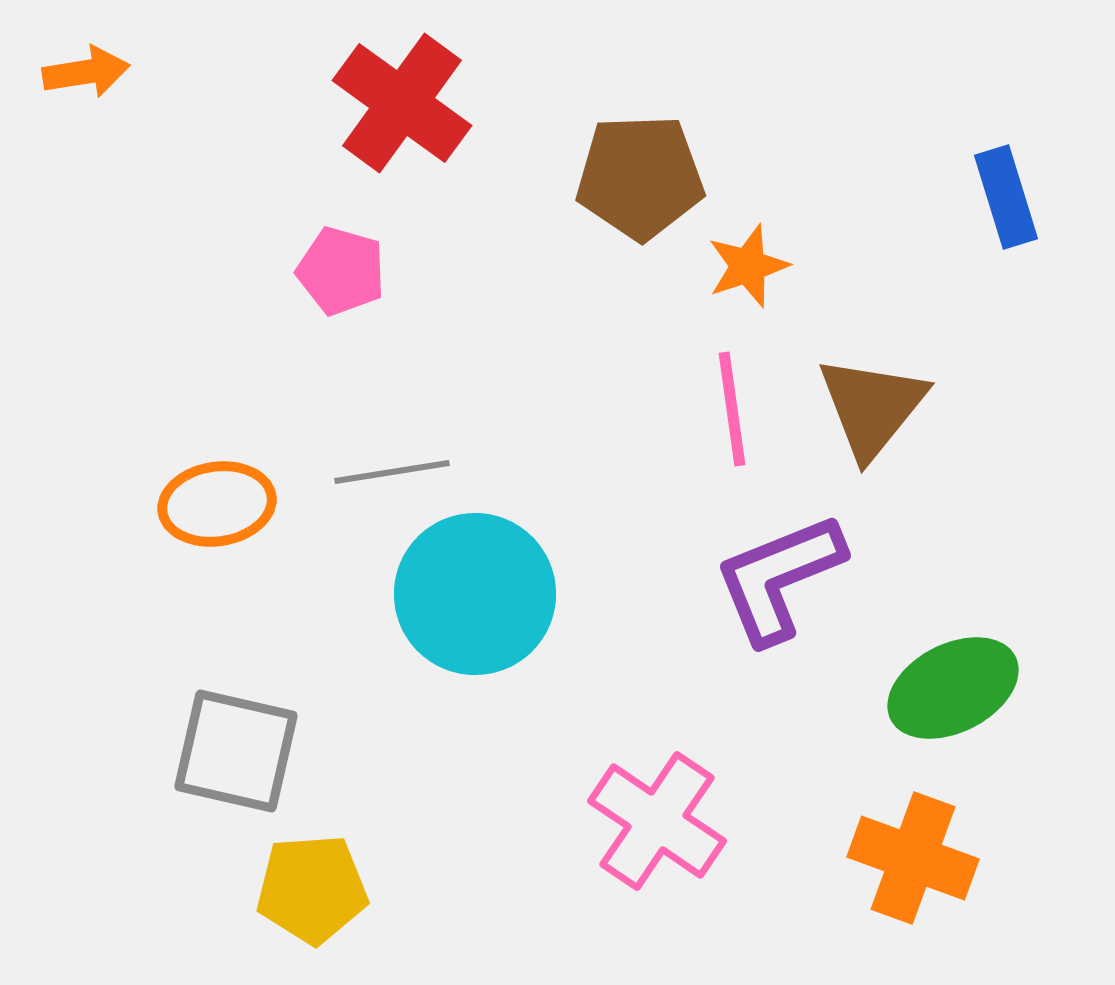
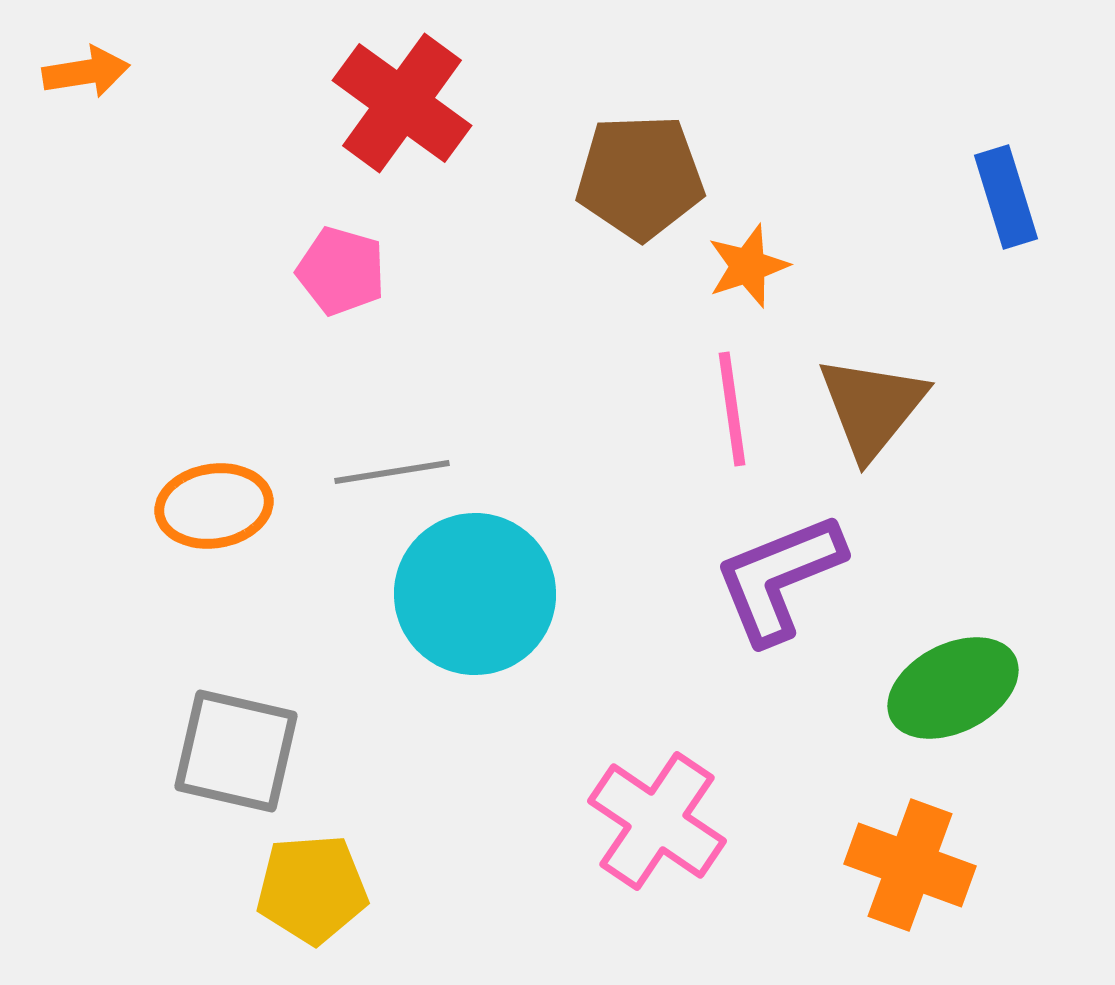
orange ellipse: moved 3 px left, 2 px down
orange cross: moved 3 px left, 7 px down
